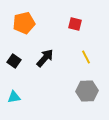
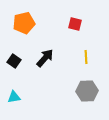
yellow line: rotated 24 degrees clockwise
